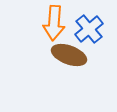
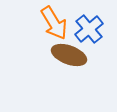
orange arrow: rotated 36 degrees counterclockwise
